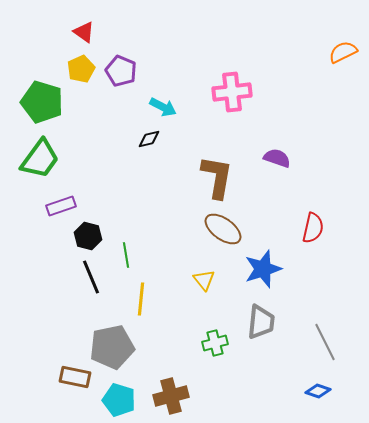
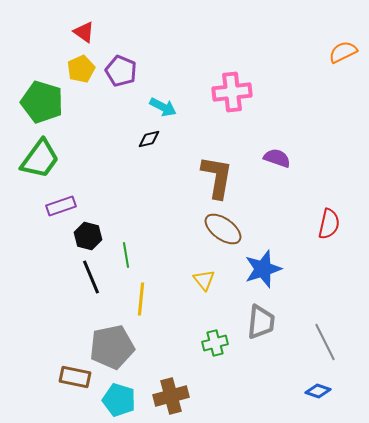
red semicircle: moved 16 px right, 4 px up
